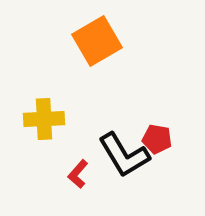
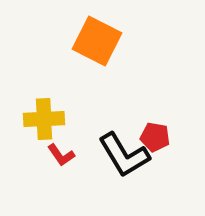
orange square: rotated 33 degrees counterclockwise
red pentagon: moved 2 px left, 2 px up
red L-shape: moved 17 px left, 19 px up; rotated 76 degrees counterclockwise
